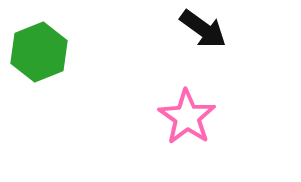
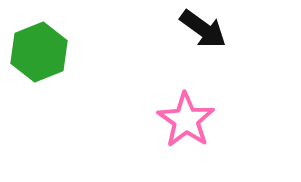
pink star: moved 1 px left, 3 px down
